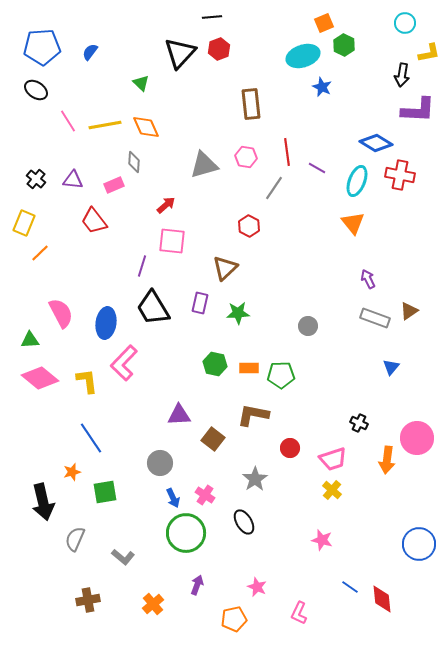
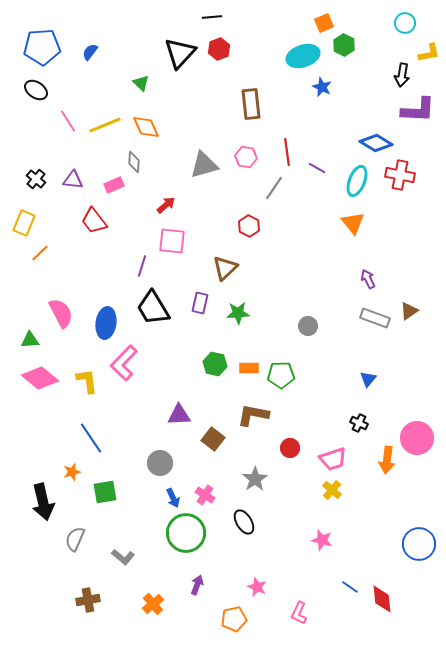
yellow line at (105, 125): rotated 12 degrees counterclockwise
blue triangle at (391, 367): moved 23 px left, 12 px down
